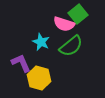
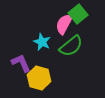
pink semicircle: rotated 100 degrees clockwise
cyan star: moved 1 px right
